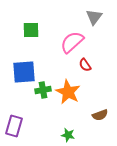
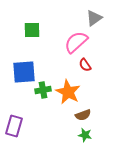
gray triangle: moved 1 px down; rotated 18 degrees clockwise
green square: moved 1 px right
pink semicircle: moved 4 px right
brown semicircle: moved 17 px left
green star: moved 17 px right
